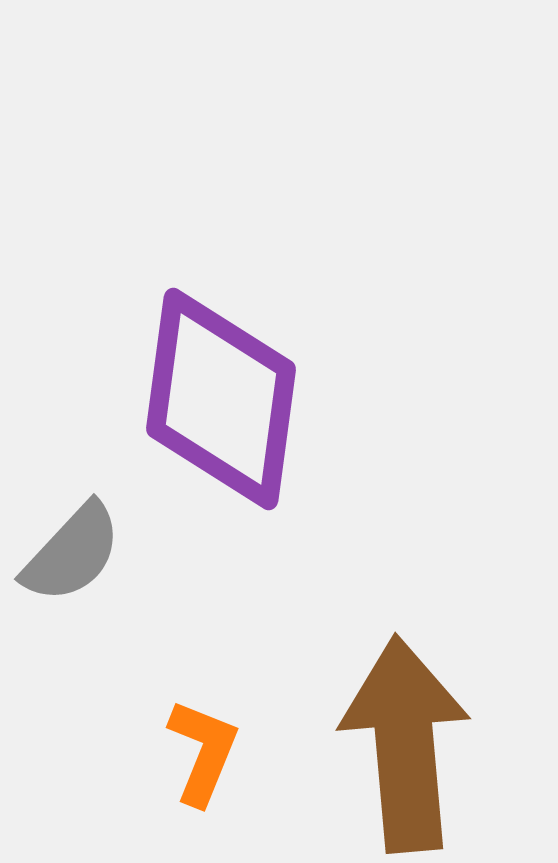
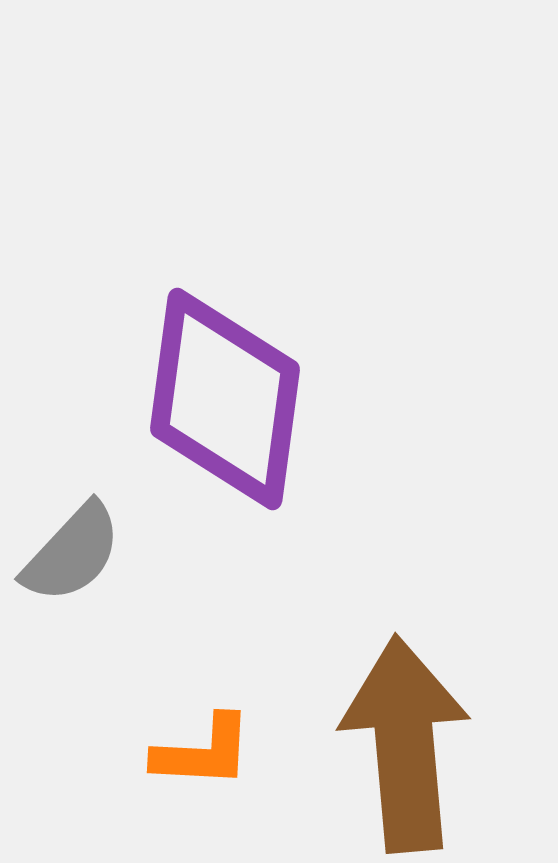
purple diamond: moved 4 px right
orange L-shape: rotated 71 degrees clockwise
